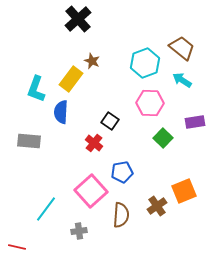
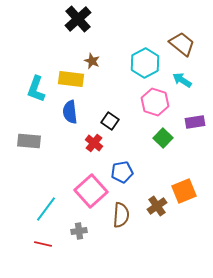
brown trapezoid: moved 4 px up
cyan hexagon: rotated 8 degrees counterclockwise
yellow rectangle: rotated 60 degrees clockwise
pink hexagon: moved 5 px right, 1 px up; rotated 16 degrees clockwise
blue semicircle: moved 9 px right; rotated 10 degrees counterclockwise
red line: moved 26 px right, 3 px up
